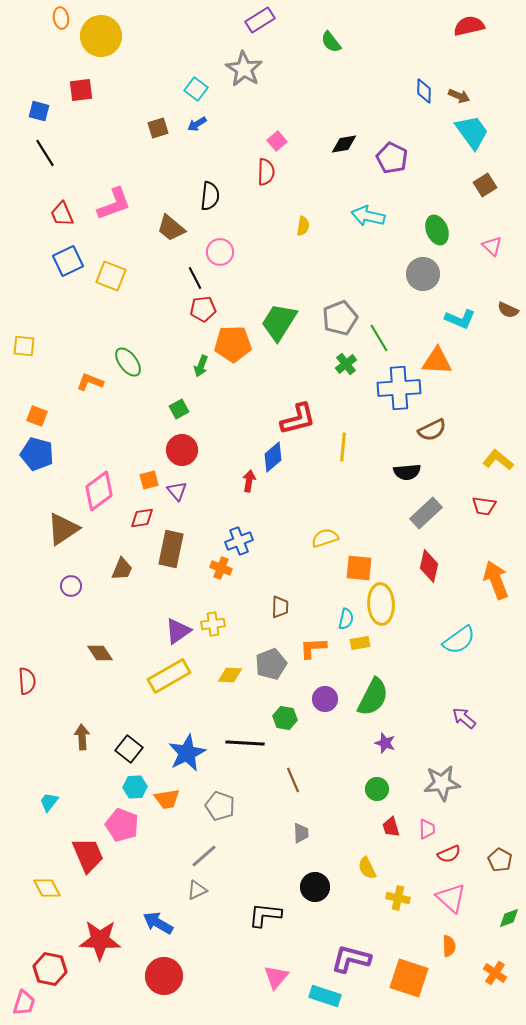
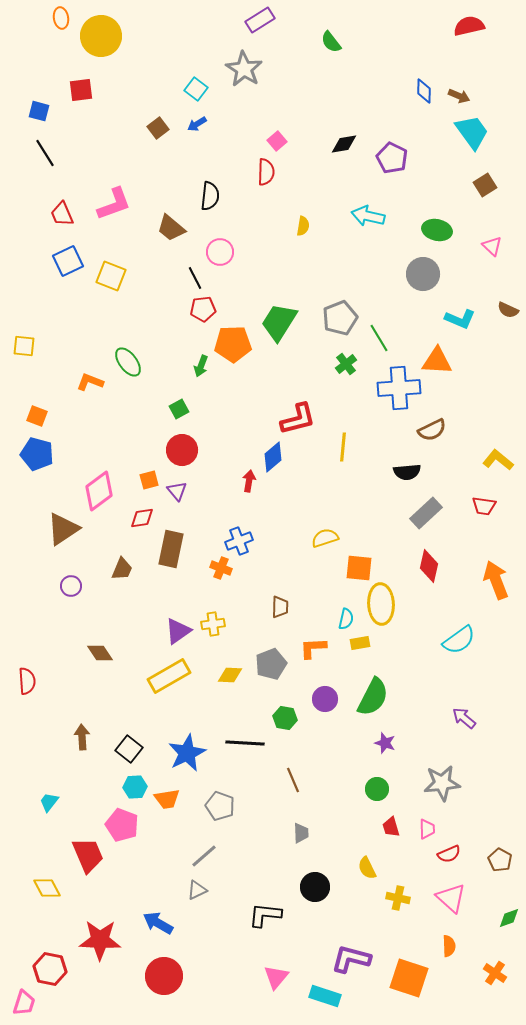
brown square at (158, 128): rotated 20 degrees counterclockwise
green ellipse at (437, 230): rotated 56 degrees counterclockwise
